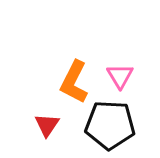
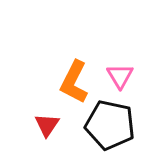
black pentagon: rotated 9 degrees clockwise
